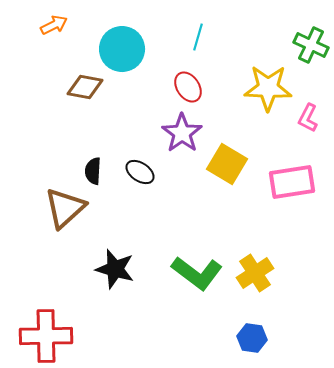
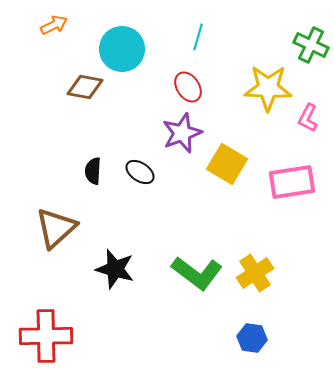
purple star: rotated 15 degrees clockwise
brown triangle: moved 9 px left, 20 px down
